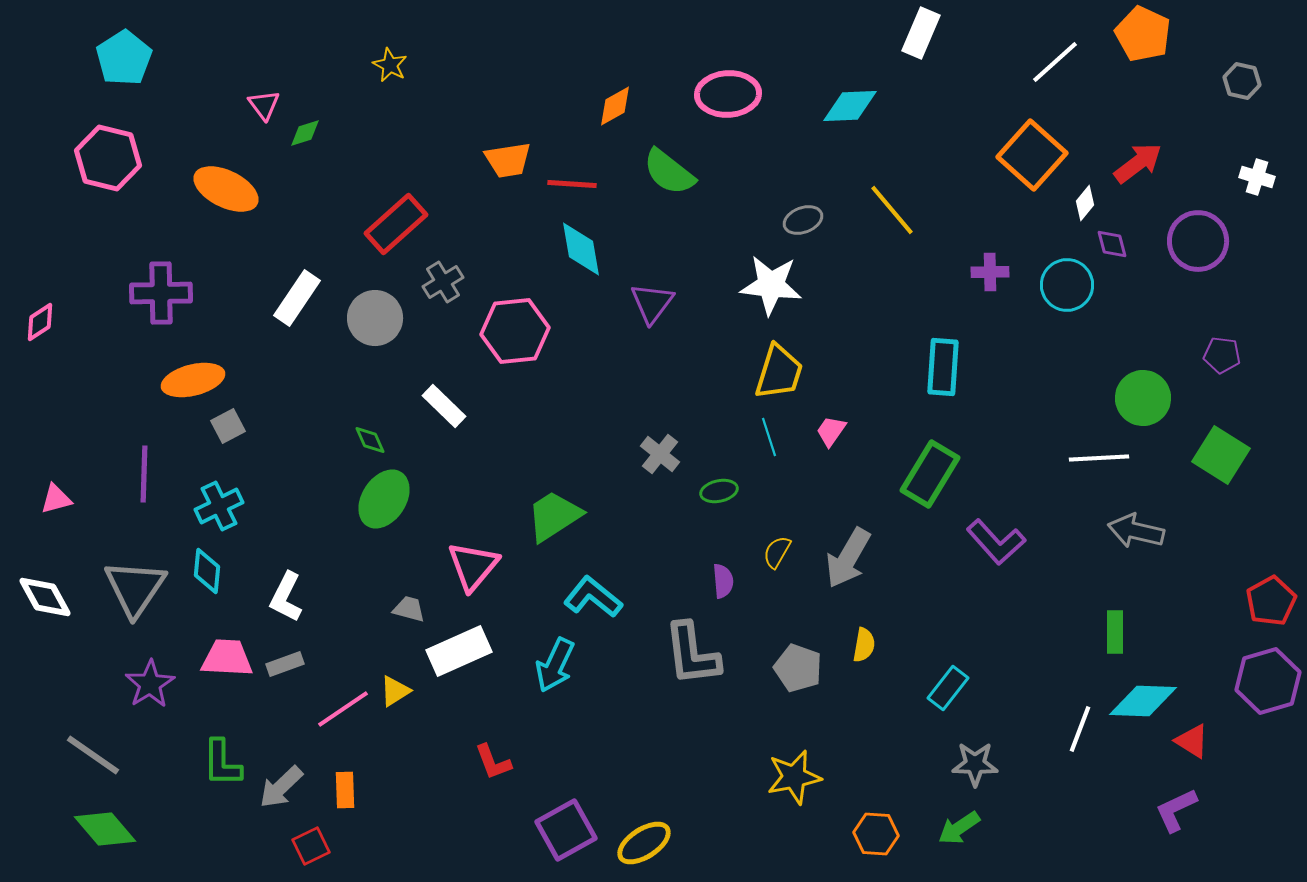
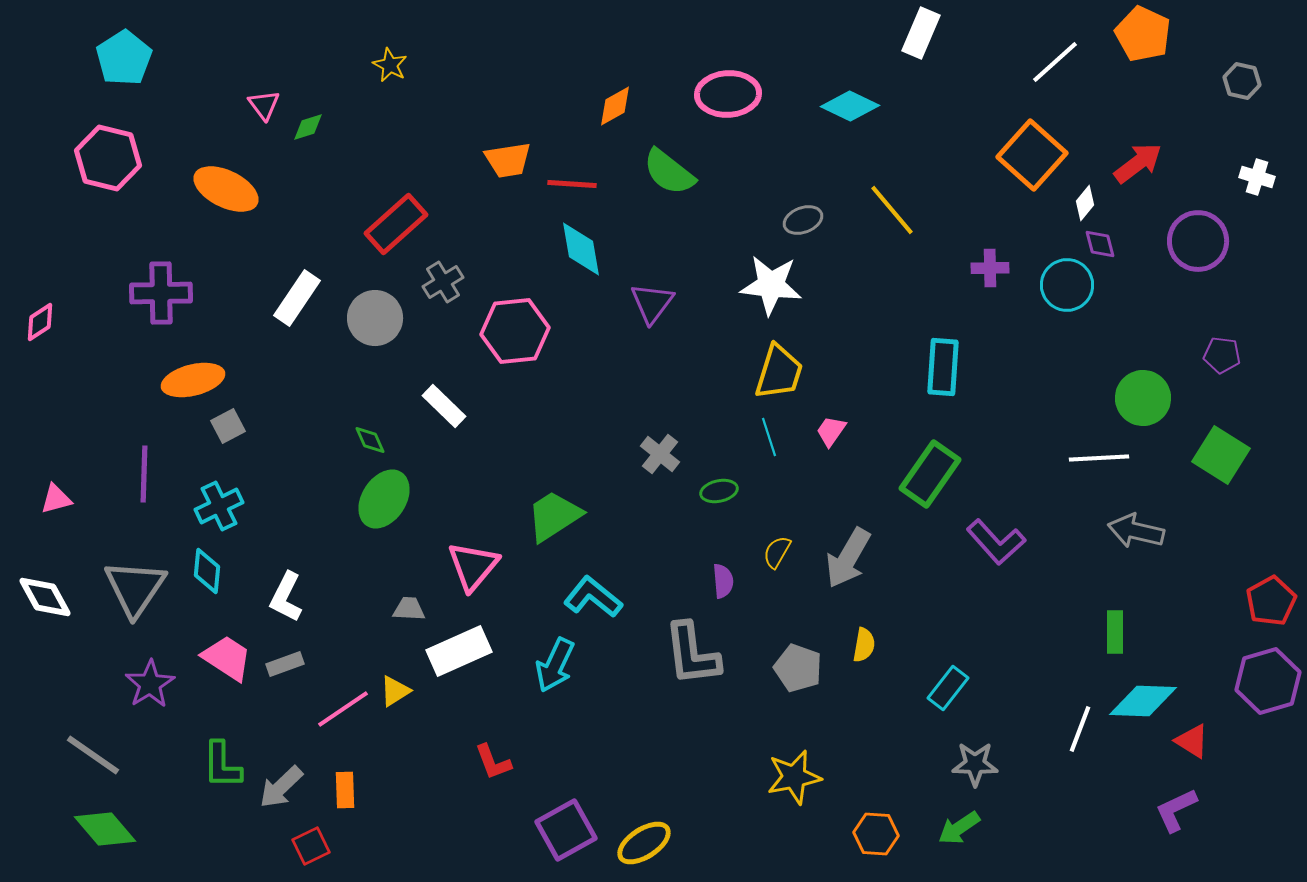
cyan diamond at (850, 106): rotated 28 degrees clockwise
green diamond at (305, 133): moved 3 px right, 6 px up
purple diamond at (1112, 244): moved 12 px left
purple cross at (990, 272): moved 4 px up
green rectangle at (930, 474): rotated 4 degrees clockwise
gray trapezoid at (409, 609): rotated 12 degrees counterclockwise
pink trapezoid at (227, 658): rotated 30 degrees clockwise
green L-shape at (222, 763): moved 2 px down
